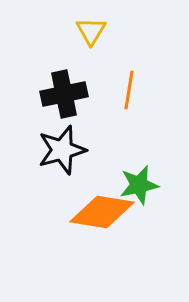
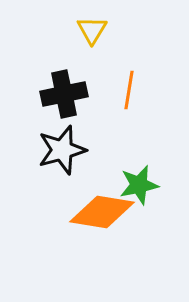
yellow triangle: moved 1 px right, 1 px up
